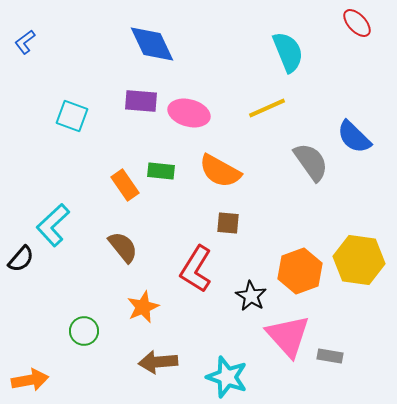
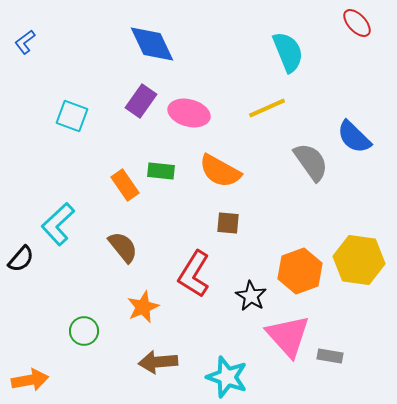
purple rectangle: rotated 60 degrees counterclockwise
cyan L-shape: moved 5 px right, 1 px up
red L-shape: moved 2 px left, 5 px down
